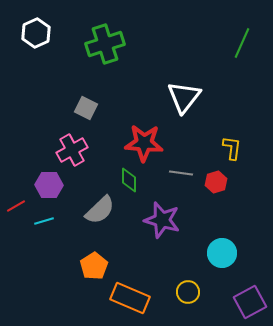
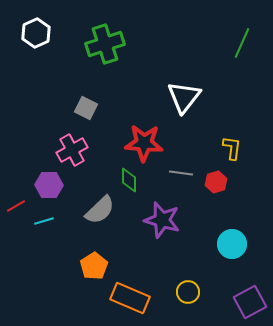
cyan circle: moved 10 px right, 9 px up
